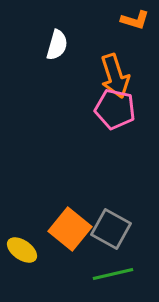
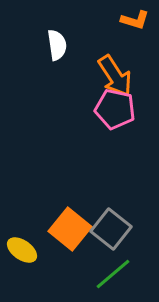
white semicircle: rotated 24 degrees counterclockwise
orange arrow: rotated 15 degrees counterclockwise
gray square: rotated 9 degrees clockwise
green line: rotated 27 degrees counterclockwise
